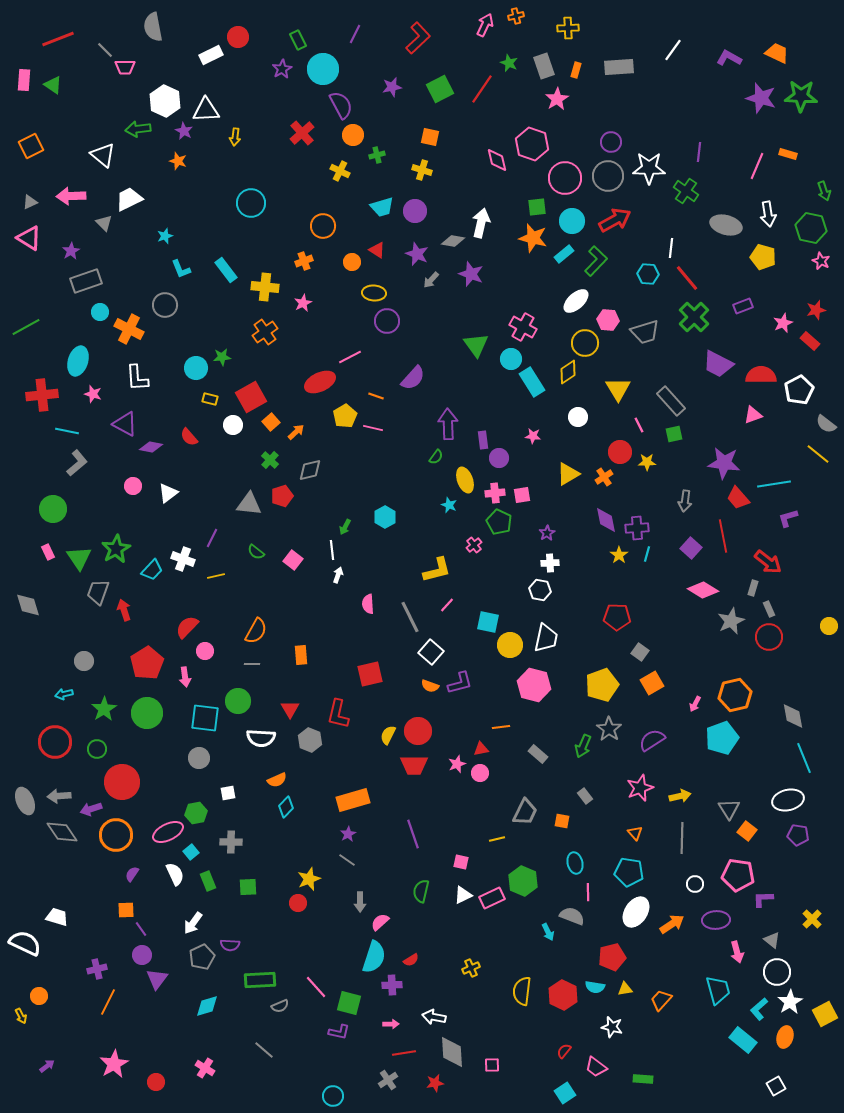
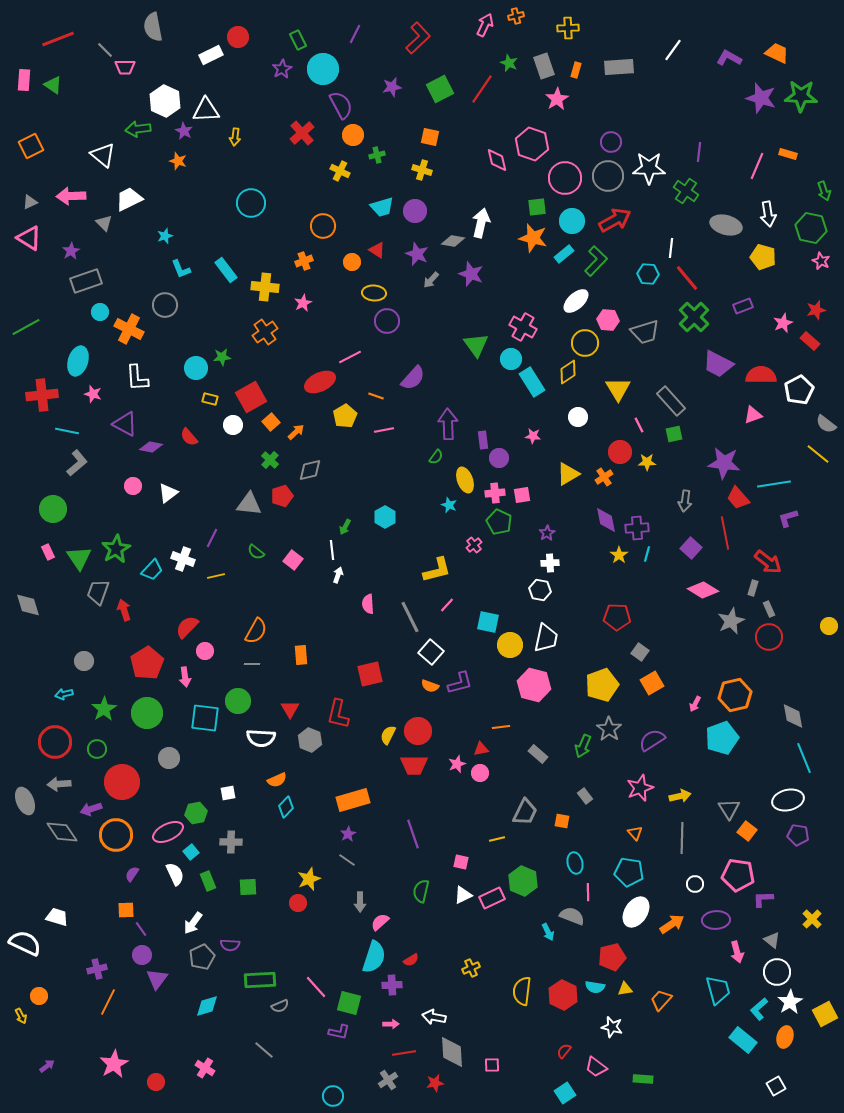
pink line at (373, 428): moved 11 px right, 2 px down; rotated 24 degrees counterclockwise
red line at (723, 536): moved 2 px right, 3 px up
gray circle at (199, 758): moved 30 px left
gray arrow at (59, 796): moved 12 px up
